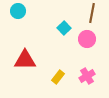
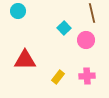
brown line: rotated 24 degrees counterclockwise
pink circle: moved 1 px left, 1 px down
pink cross: rotated 28 degrees clockwise
